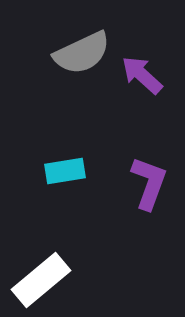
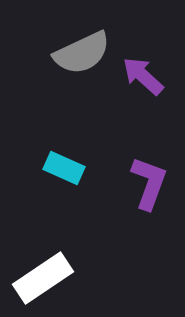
purple arrow: moved 1 px right, 1 px down
cyan rectangle: moved 1 px left, 3 px up; rotated 33 degrees clockwise
white rectangle: moved 2 px right, 2 px up; rotated 6 degrees clockwise
